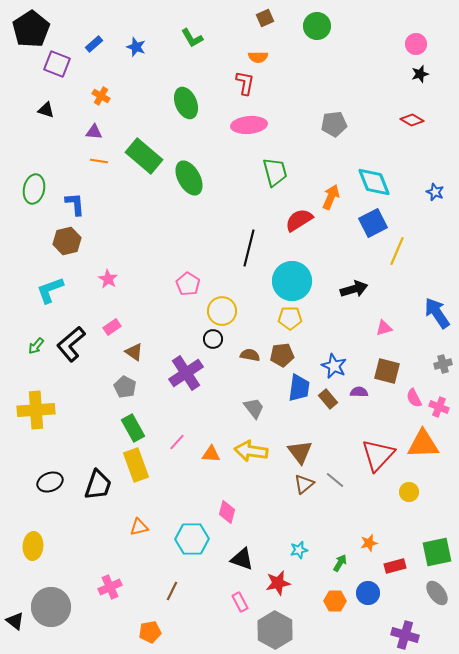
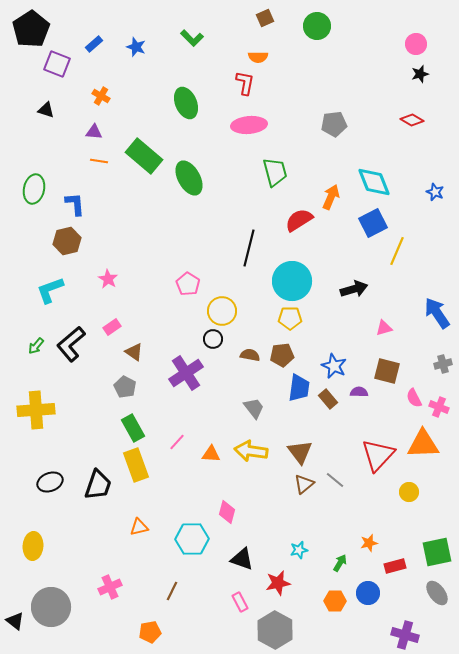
green L-shape at (192, 38): rotated 15 degrees counterclockwise
